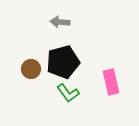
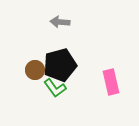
black pentagon: moved 3 px left, 3 px down
brown circle: moved 4 px right, 1 px down
green L-shape: moved 13 px left, 5 px up
